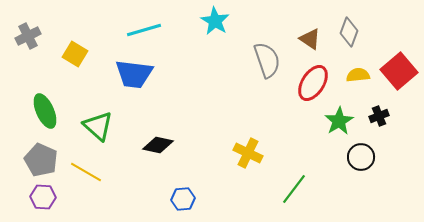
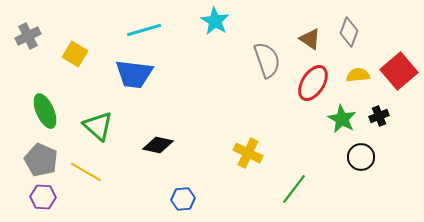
green star: moved 3 px right, 2 px up; rotated 12 degrees counterclockwise
